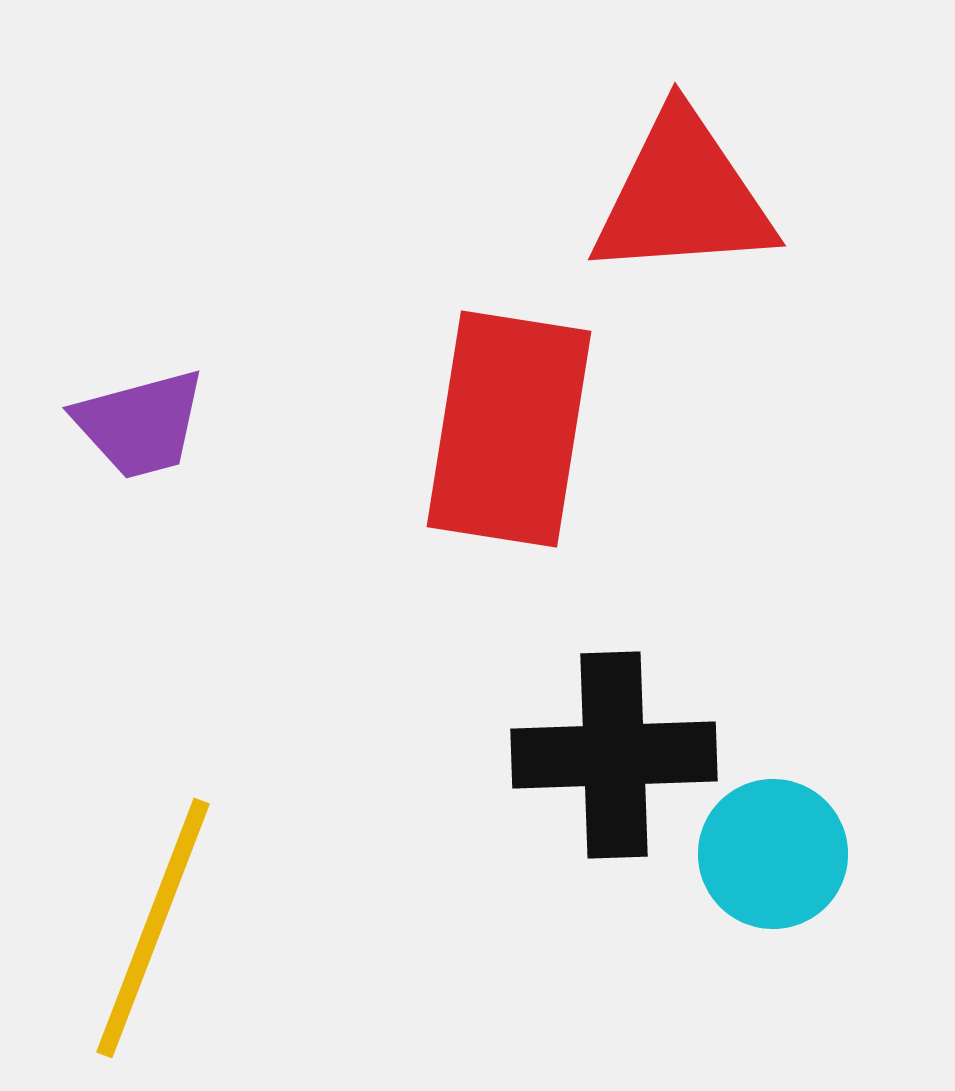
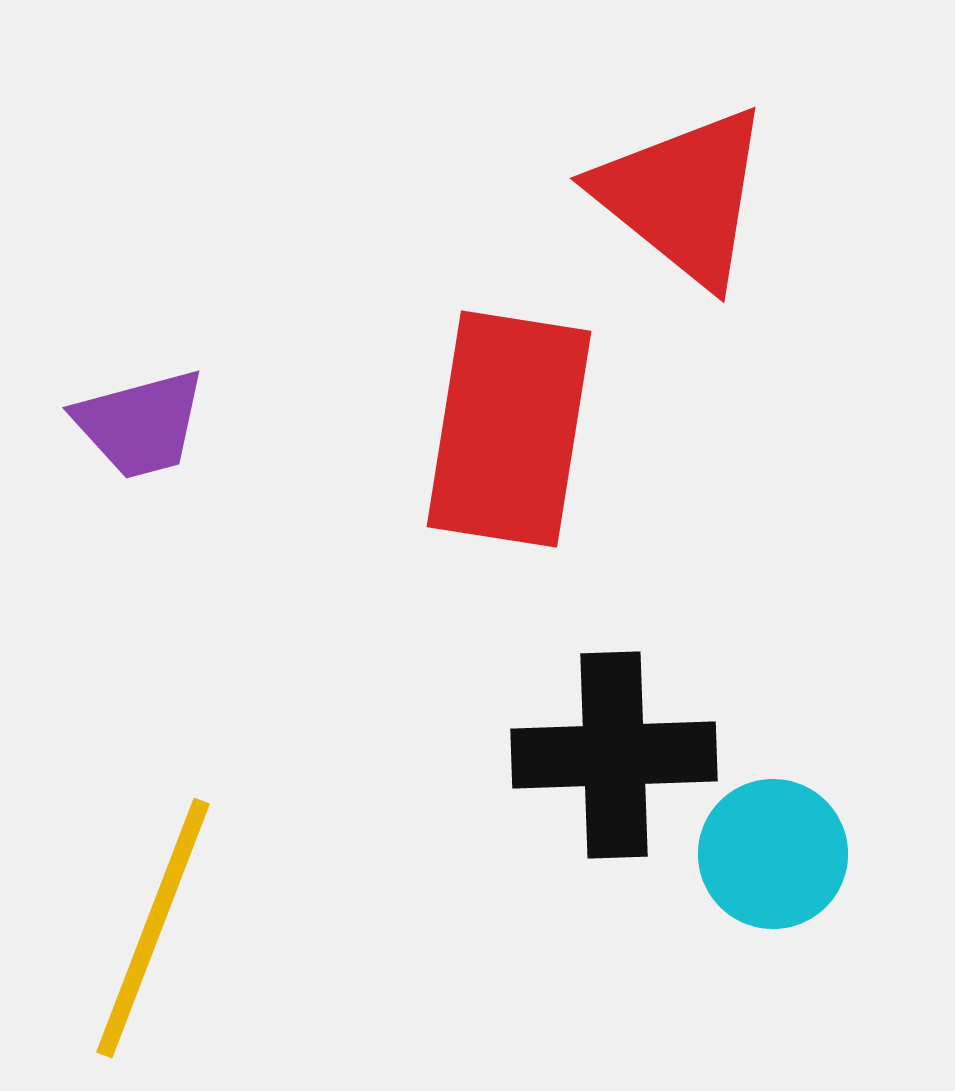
red triangle: rotated 43 degrees clockwise
